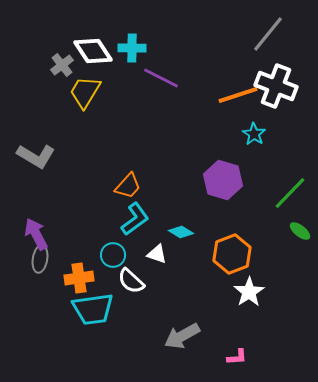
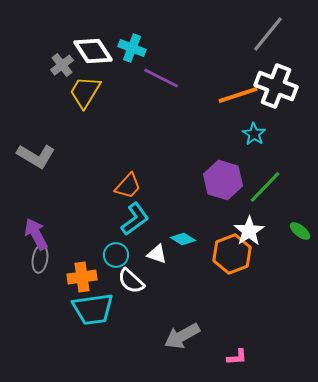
cyan cross: rotated 20 degrees clockwise
green line: moved 25 px left, 6 px up
cyan diamond: moved 2 px right, 7 px down
cyan circle: moved 3 px right
orange cross: moved 3 px right, 1 px up
white star: moved 61 px up
